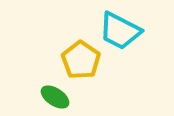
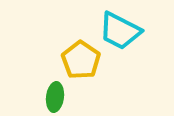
green ellipse: rotated 64 degrees clockwise
